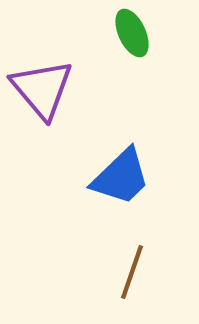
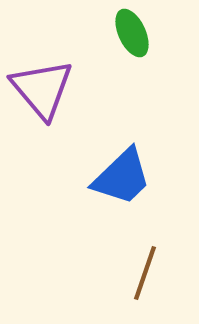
blue trapezoid: moved 1 px right
brown line: moved 13 px right, 1 px down
